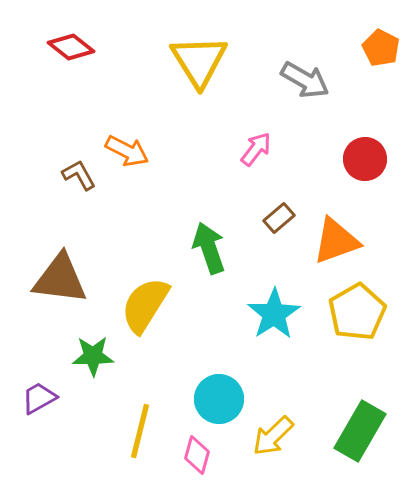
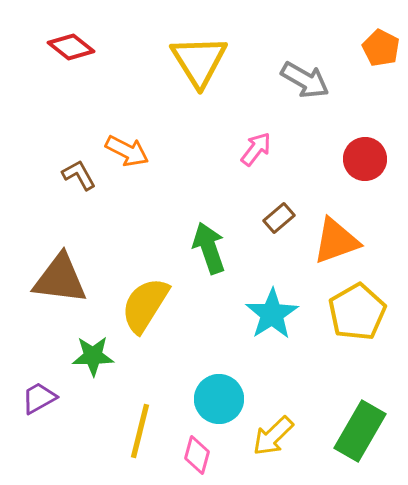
cyan star: moved 2 px left
